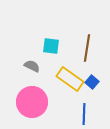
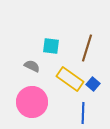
brown line: rotated 8 degrees clockwise
blue square: moved 1 px right, 2 px down
blue line: moved 1 px left, 1 px up
